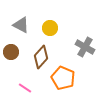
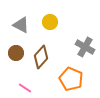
yellow circle: moved 6 px up
brown circle: moved 5 px right, 1 px down
orange pentagon: moved 8 px right, 1 px down
